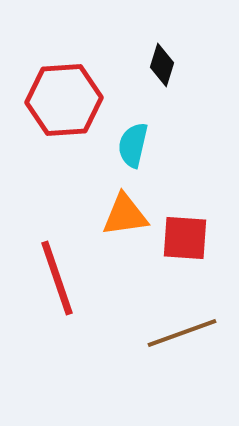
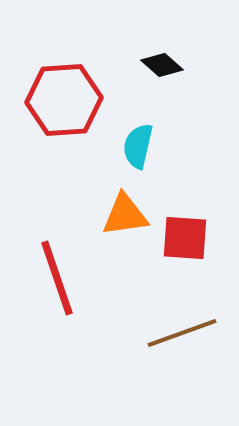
black diamond: rotated 66 degrees counterclockwise
cyan semicircle: moved 5 px right, 1 px down
